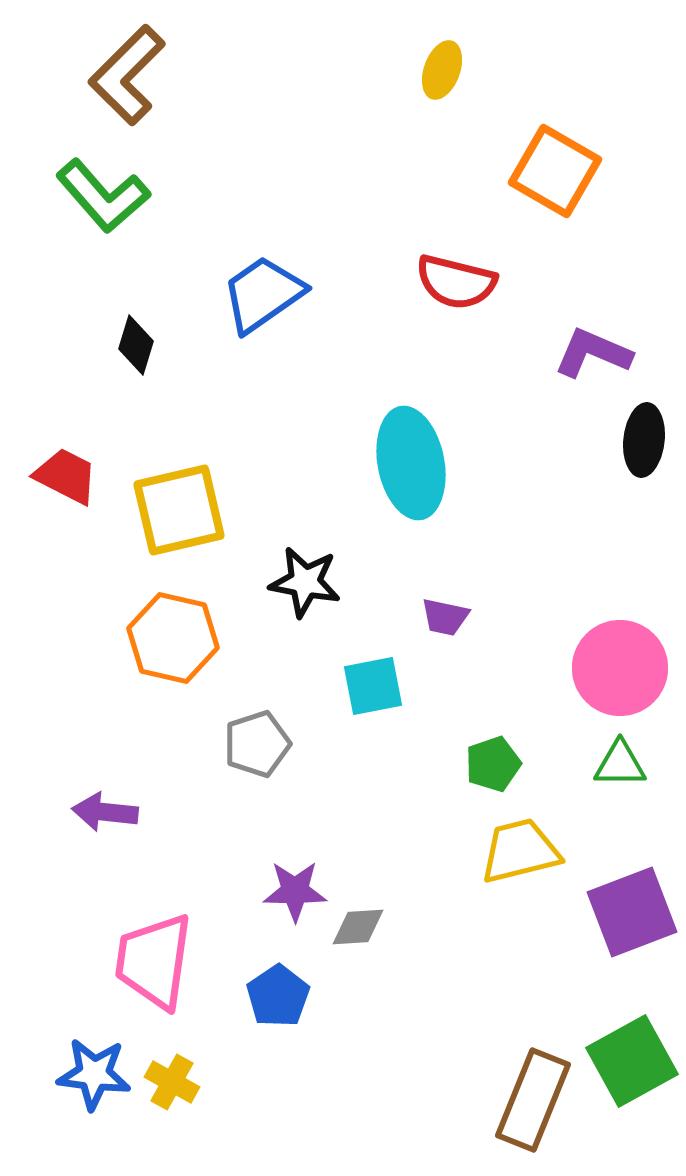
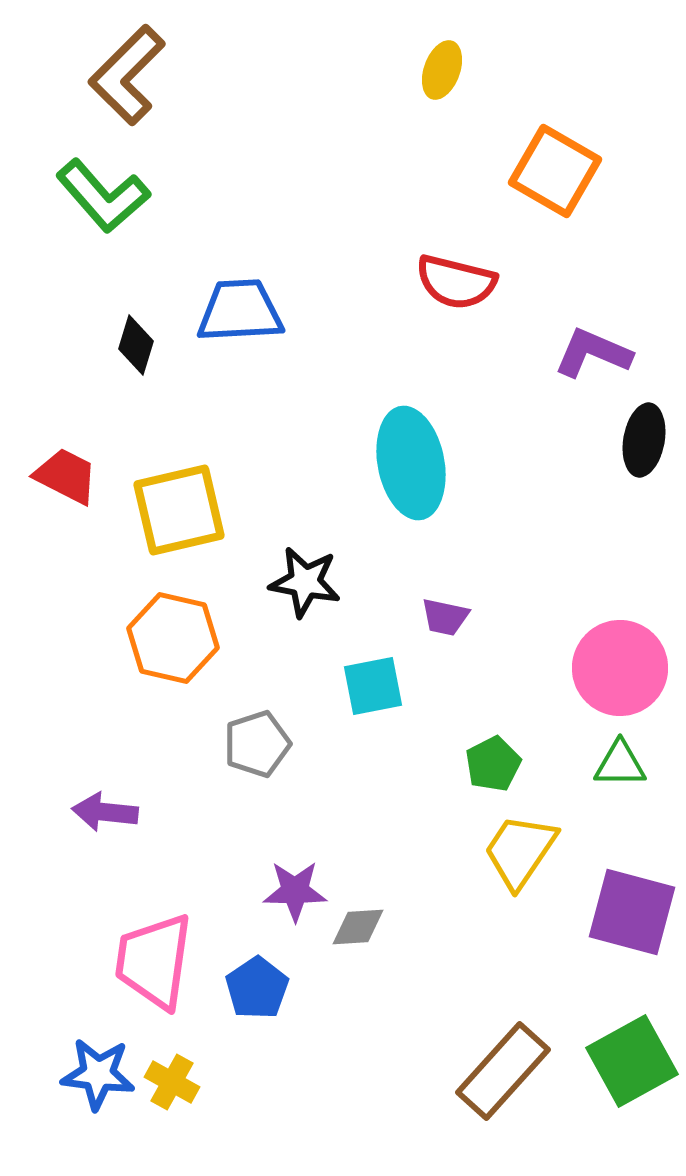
blue trapezoid: moved 23 px left, 17 px down; rotated 32 degrees clockwise
black ellipse: rotated 4 degrees clockwise
green pentagon: rotated 8 degrees counterclockwise
yellow trapezoid: rotated 42 degrees counterclockwise
purple square: rotated 36 degrees clockwise
blue pentagon: moved 21 px left, 8 px up
blue star: moved 4 px right
brown rectangle: moved 30 px left, 29 px up; rotated 20 degrees clockwise
